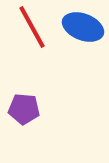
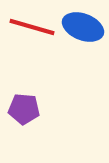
red line: rotated 45 degrees counterclockwise
